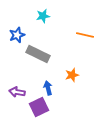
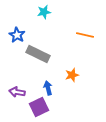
cyan star: moved 1 px right, 4 px up
blue star: rotated 21 degrees counterclockwise
